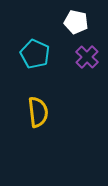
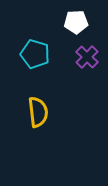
white pentagon: rotated 15 degrees counterclockwise
cyan pentagon: rotated 8 degrees counterclockwise
